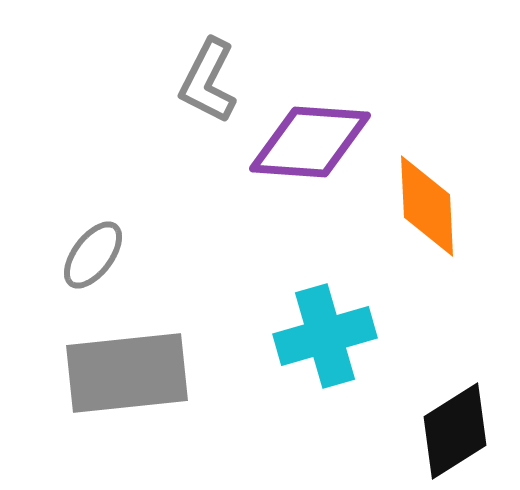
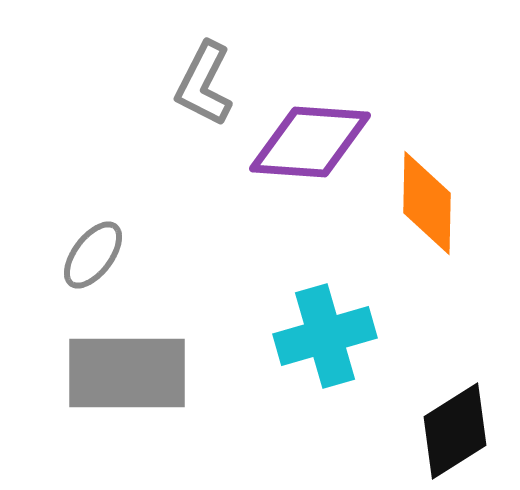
gray L-shape: moved 4 px left, 3 px down
orange diamond: moved 3 px up; rotated 4 degrees clockwise
gray rectangle: rotated 6 degrees clockwise
